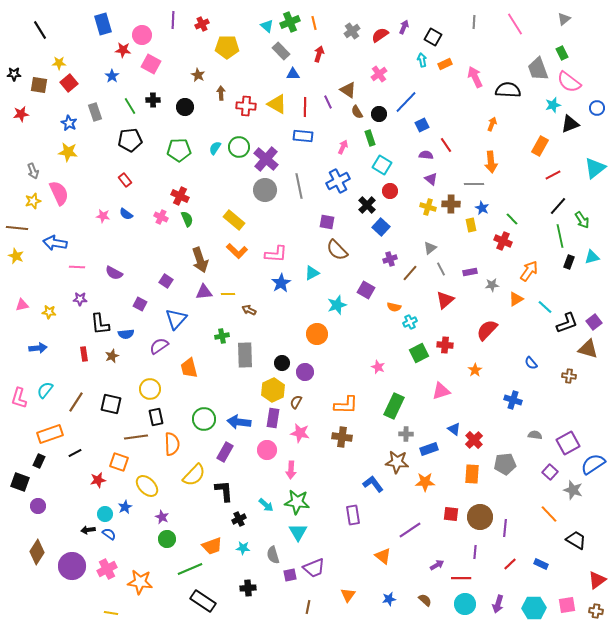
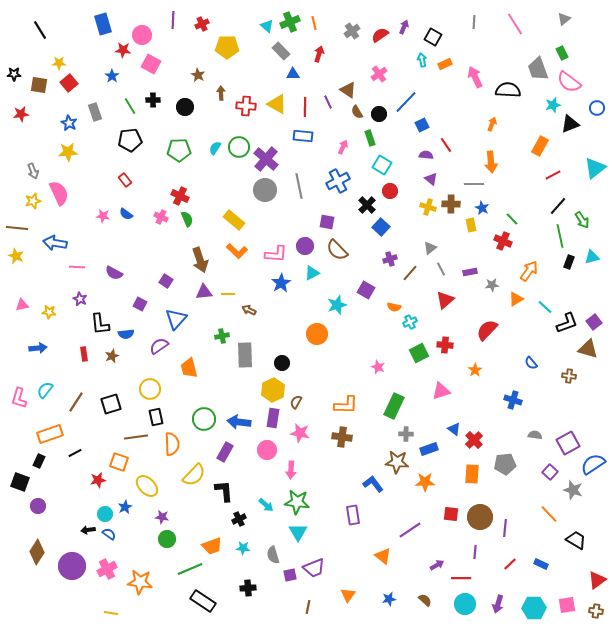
yellow star at (68, 152): rotated 12 degrees counterclockwise
purple star at (80, 299): rotated 24 degrees clockwise
purple circle at (305, 372): moved 126 px up
black square at (111, 404): rotated 30 degrees counterclockwise
purple star at (162, 517): rotated 16 degrees counterclockwise
